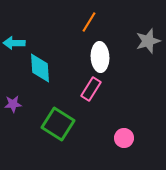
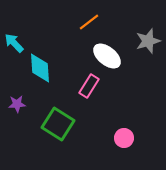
orange line: rotated 20 degrees clockwise
cyan arrow: rotated 45 degrees clockwise
white ellipse: moved 7 px right, 1 px up; rotated 48 degrees counterclockwise
pink rectangle: moved 2 px left, 3 px up
purple star: moved 4 px right
